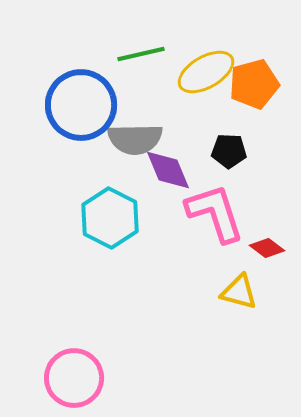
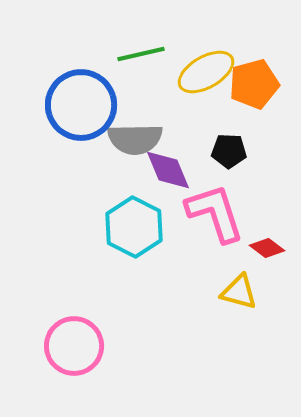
cyan hexagon: moved 24 px right, 9 px down
pink circle: moved 32 px up
